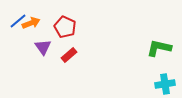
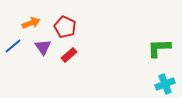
blue line: moved 5 px left, 25 px down
green L-shape: rotated 15 degrees counterclockwise
cyan cross: rotated 12 degrees counterclockwise
